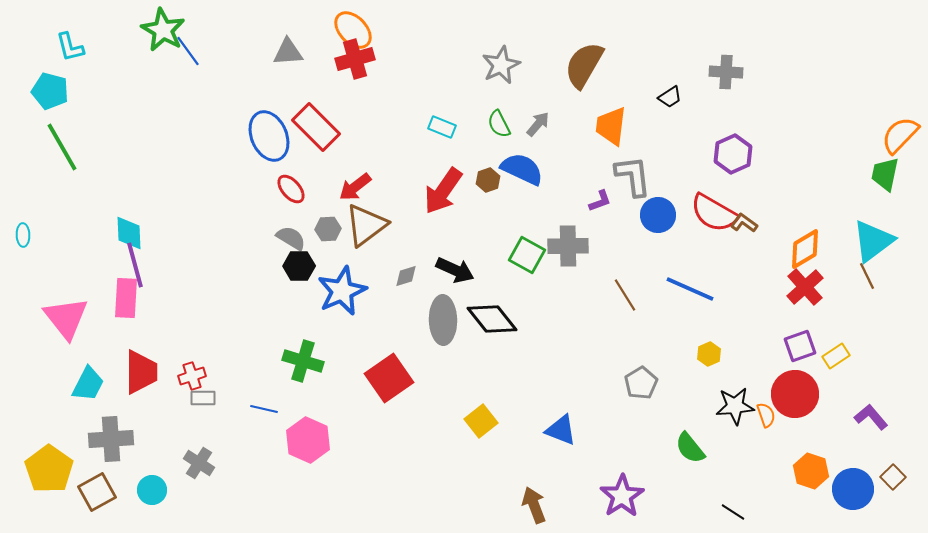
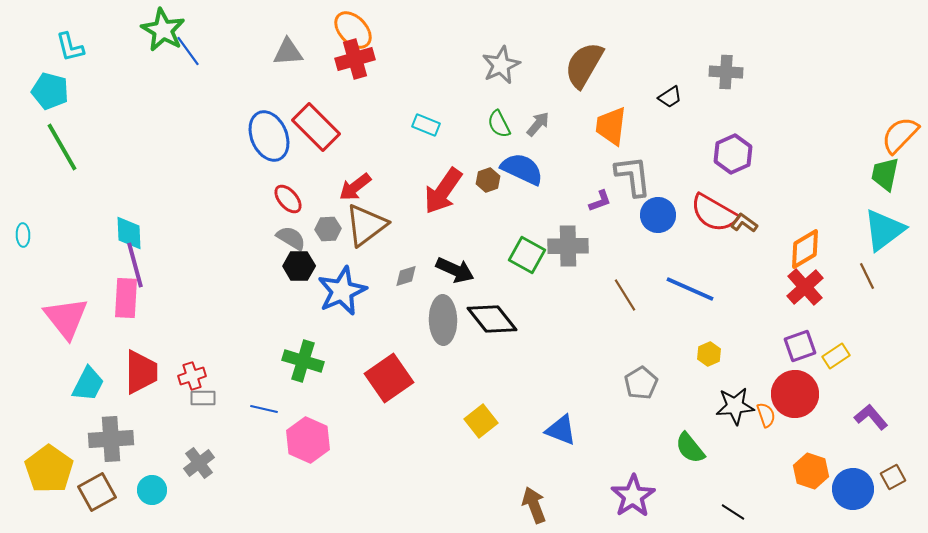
cyan rectangle at (442, 127): moved 16 px left, 2 px up
red ellipse at (291, 189): moved 3 px left, 10 px down
cyan triangle at (873, 241): moved 11 px right, 11 px up
gray cross at (199, 463): rotated 20 degrees clockwise
brown square at (893, 477): rotated 15 degrees clockwise
purple star at (622, 496): moved 11 px right
